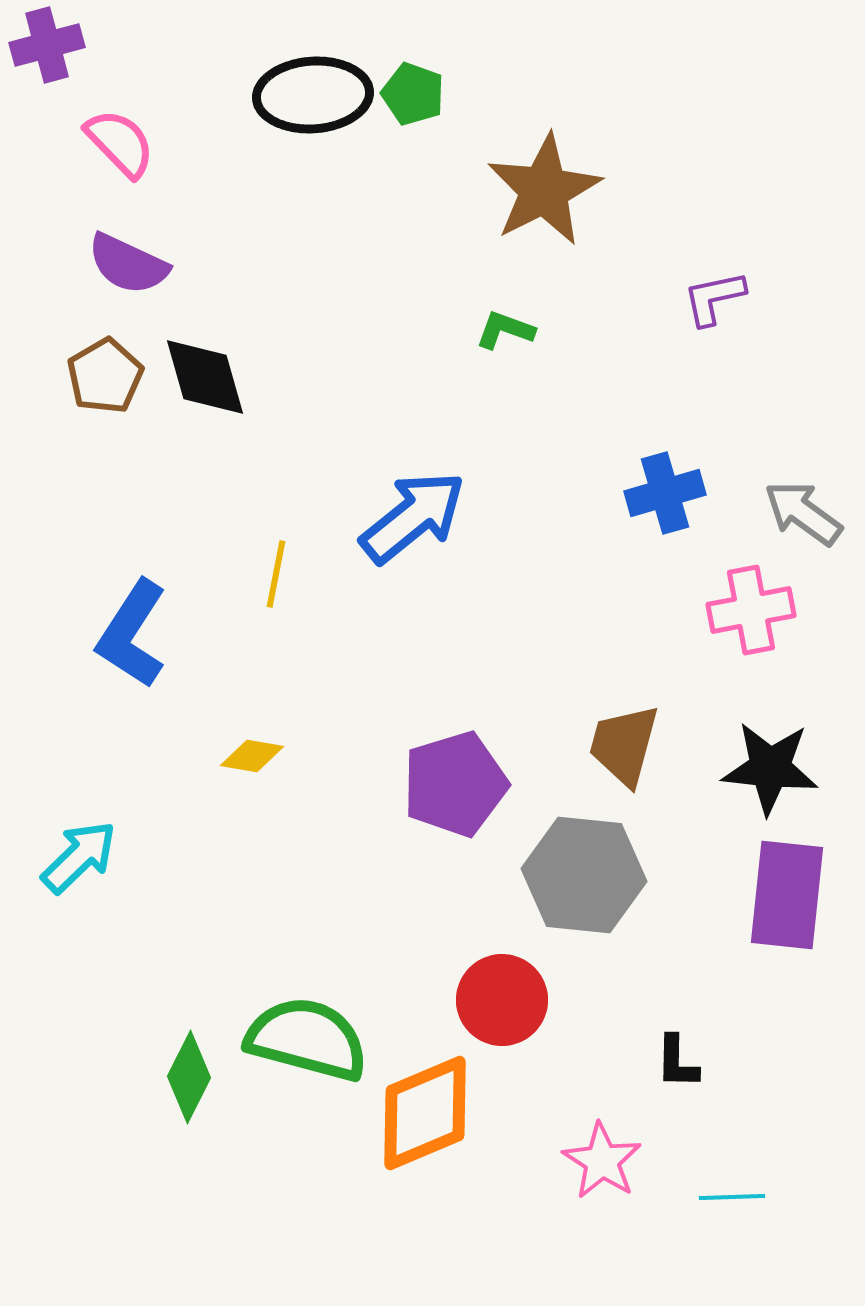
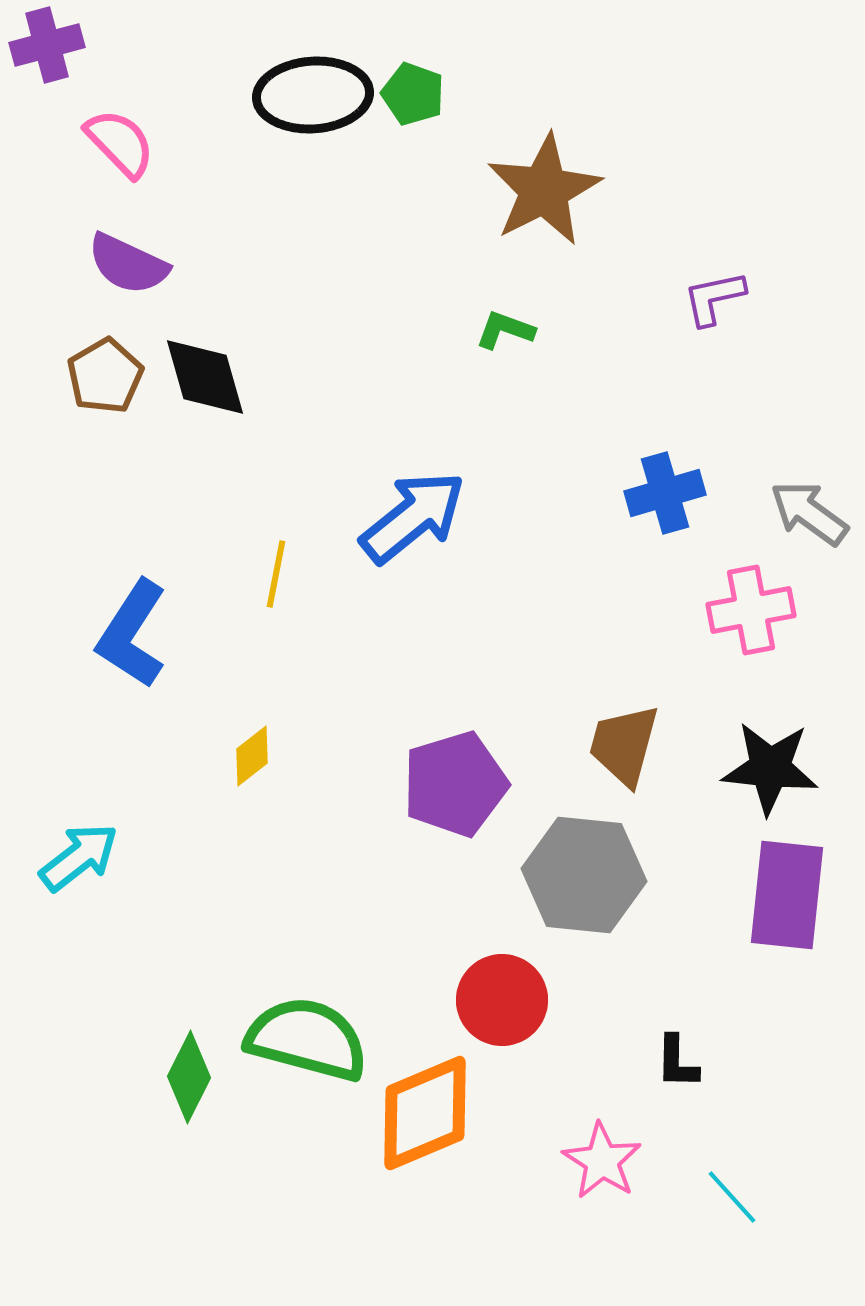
gray arrow: moved 6 px right
yellow diamond: rotated 48 degrees counterclockwise
cyan arrow: rotated 6 degrees clockwise
cyan line: rotated 50 degrees clockwise
